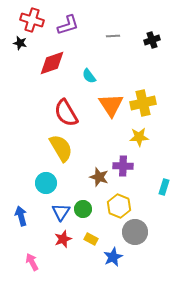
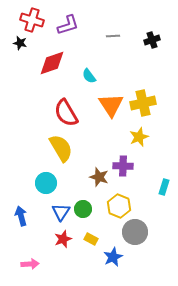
yellow star: rotated 18 degrees counterclockwise
pink arrow: moved 2 px left, 2 px down; rotated 114 degrees clockwise
